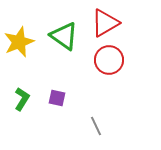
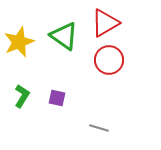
green L-shape: moved 3 px up
gray line: moved 3 px right, 2 px down; rotated 48 degrees counterclockwise
